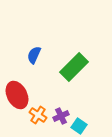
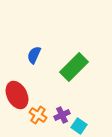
purple cross: moved 1 px right, 1 px up
